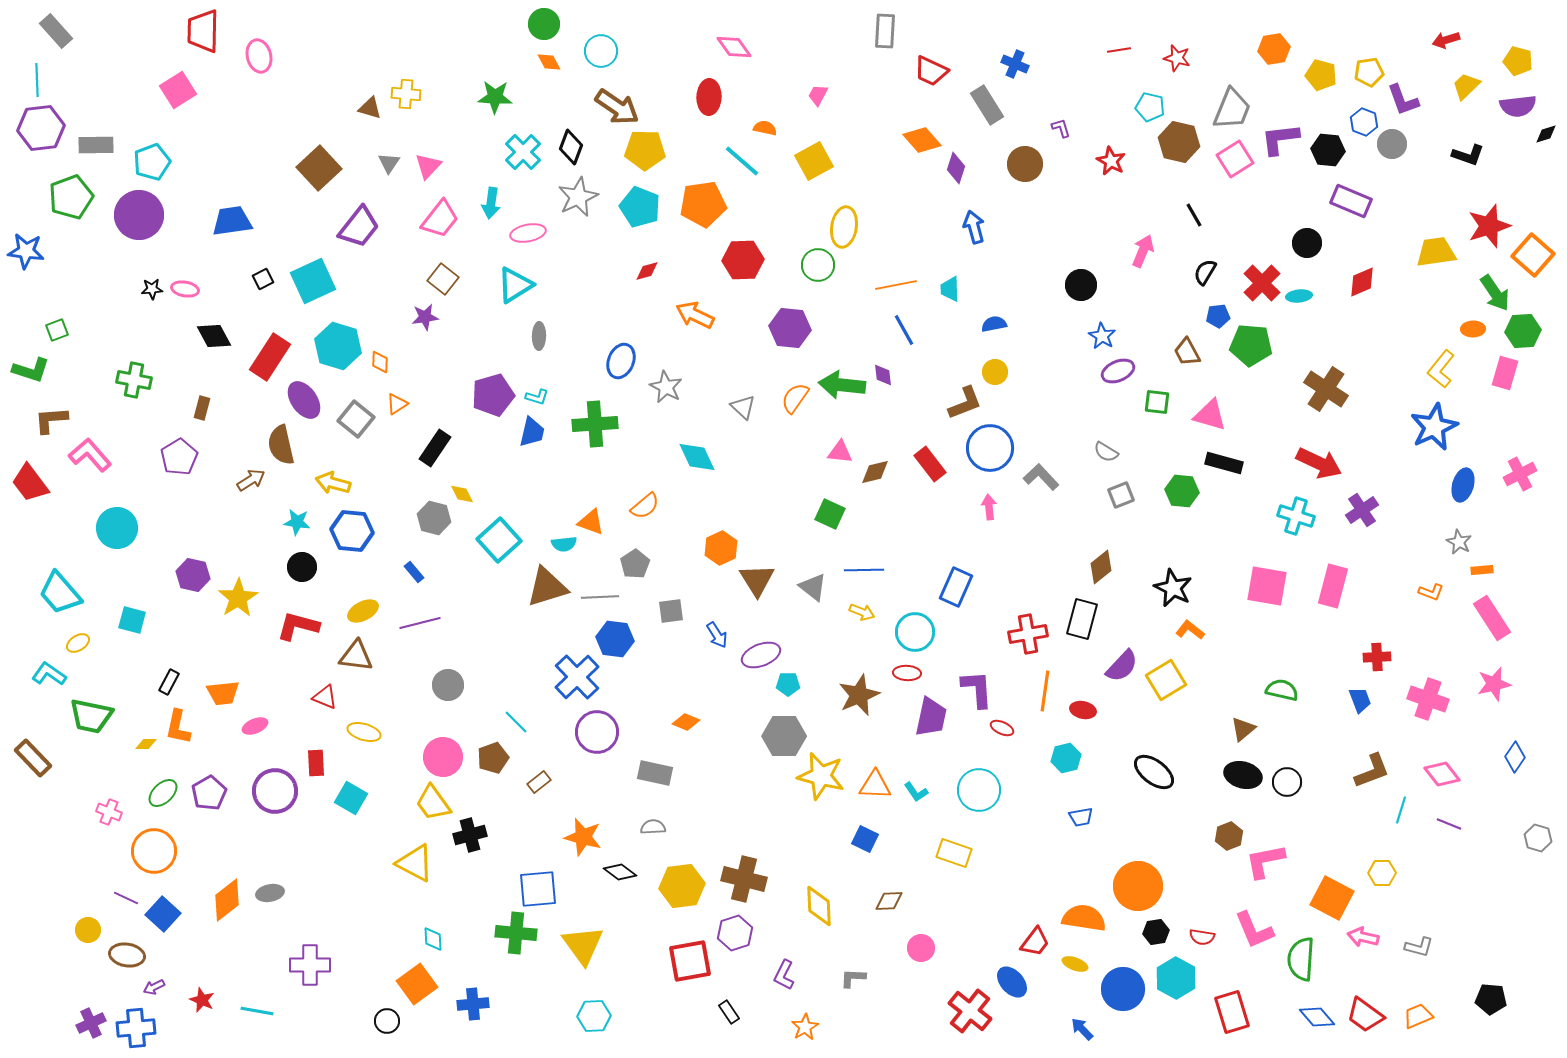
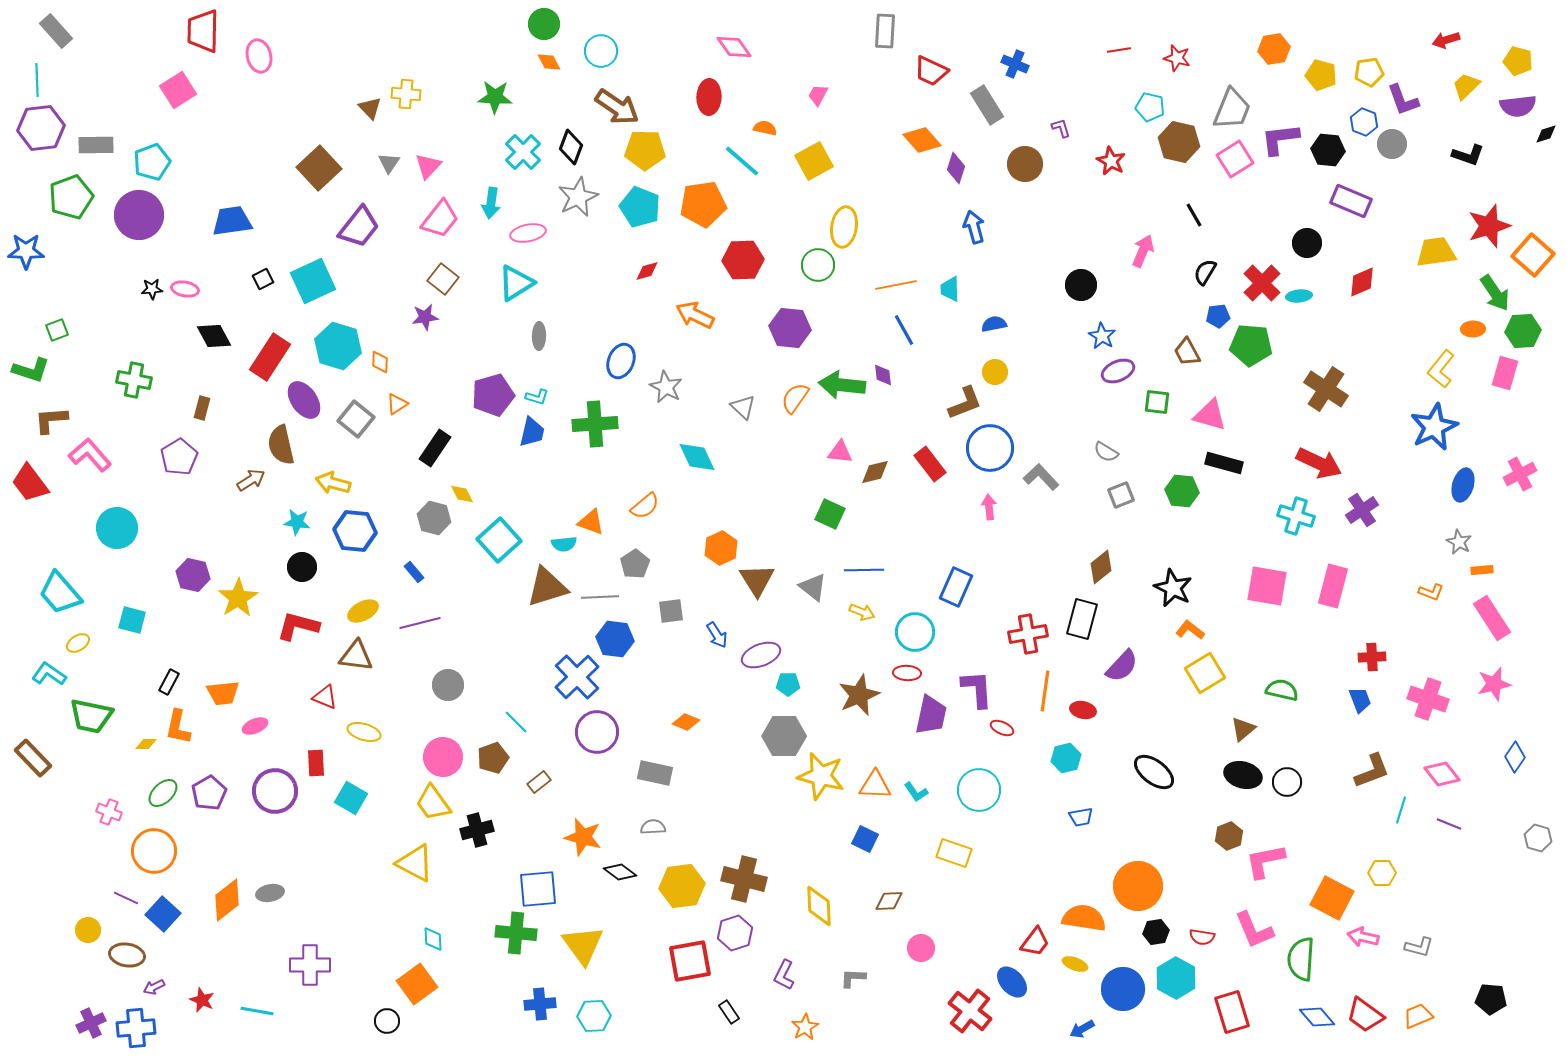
brown triangle at (370, 108): rotated 30 degrees clockwise
blue star at (26, 251): rotated 6 degrees counterclockwise
cyan triangle at (515, 285): moved 1 px right, 2 px up
blue hexagon at (352, 531): moved 3 px right
red cross at (1377, 657): moved 5 px left
yellow square at (1166, 680): moved 39 px right, 7 px up
purple trapezoid at (931, 717): moved 2 px up
black cross at (470, 835): moved 7 px right, 5 px up
blue cross at (473, 1004): moved 67 px right
blue arrow at (1082, 1029): rotated 75 degrees counterclockwise
